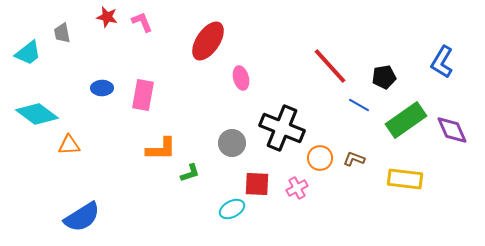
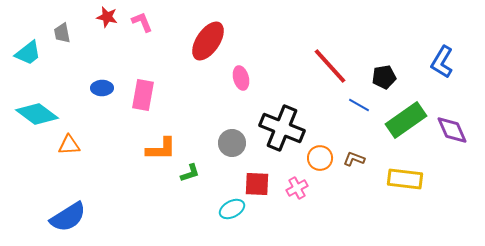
blue semicircle: moved 14 px left
